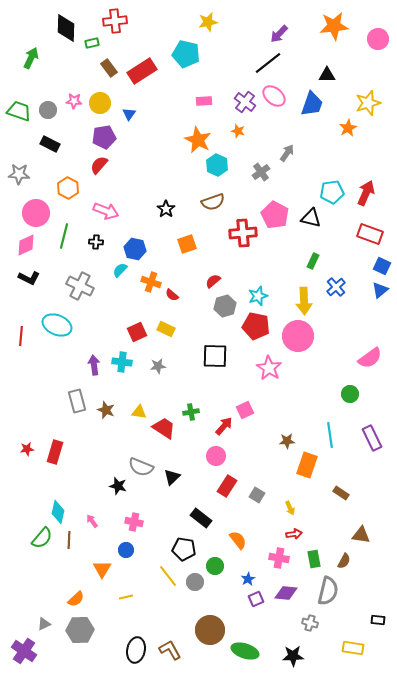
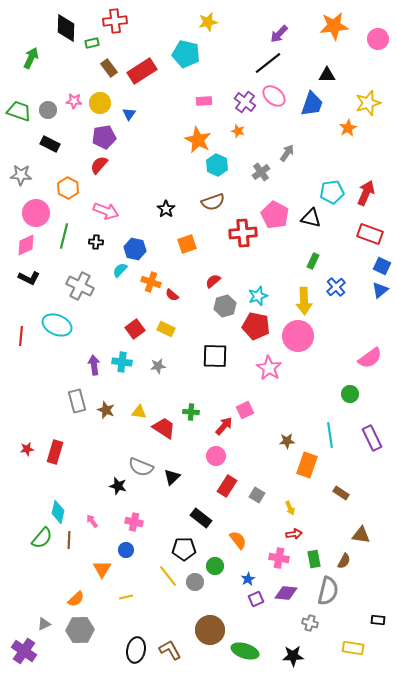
gray star at (19, 174): moved 2 px right, 1 px down
red square at (137, 332): moved 2 px left, 3 px up; rotated 12 degrees counterclockwise
green cross at (191, 412): rotated 14 degrees clockwise
black pentagon at (184, 549): rotated 10 degrees counterclockwise
